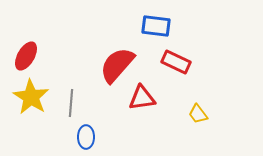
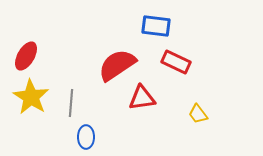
red semicircle: rotated 15 degrees clockwise
